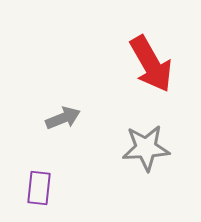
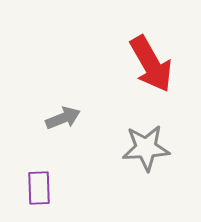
purple rectangle: rotated 8 degrees counterclockwise
